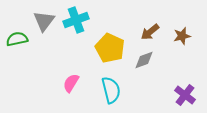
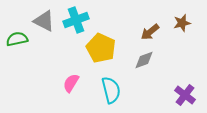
gray triangle: rotated 40 degrees counterclockwise
brown star: moved 13 px up
yellow pentagon: moved 9 px left
